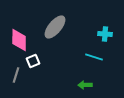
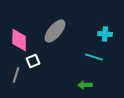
gray ellipse: moved 4 px down
